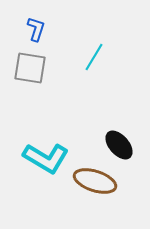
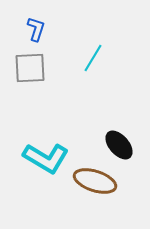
cyan line: moved 1 px left, 1 px down
gray square: rotated 12 degrees counterclockwise
